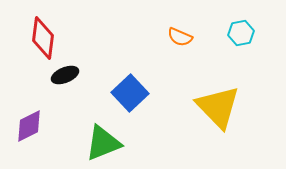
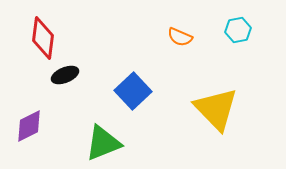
cyan hexagon: moved 3 px left, 3 px up
blue square: moved 3 px right, 2 px up
yellow triangle: moved 2 px left, 2 px down
